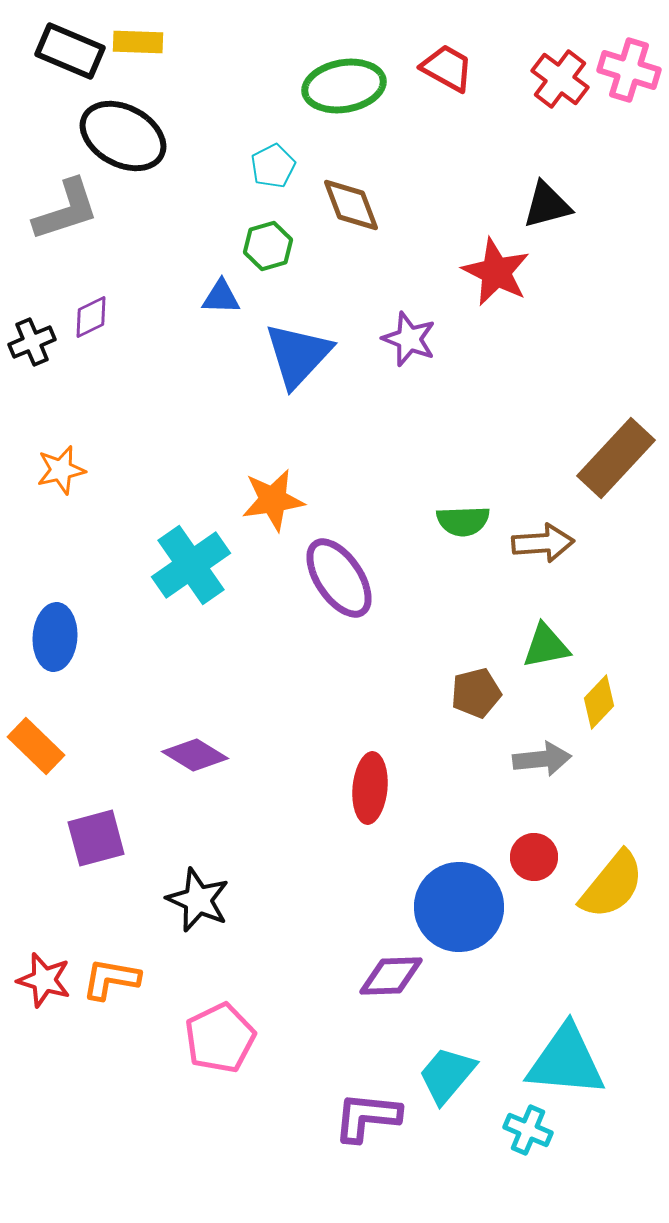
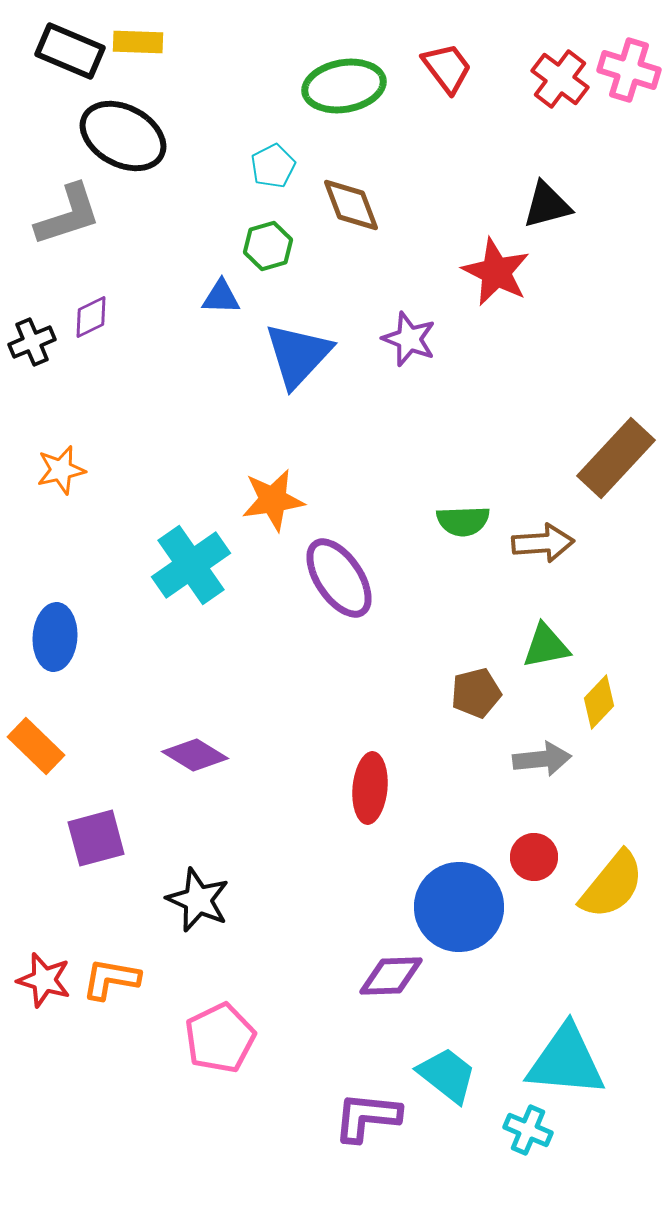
red trapezoid at (447, 68): rotated 24 degrees clockwise
gray L-shape at (66, 210): moved 2 px right, 5 px down
cyan trapezoid at (447, 1075): rotated 88 degrees clockwise
